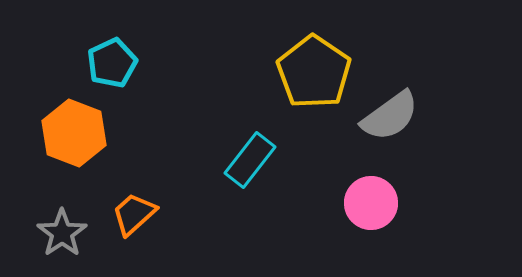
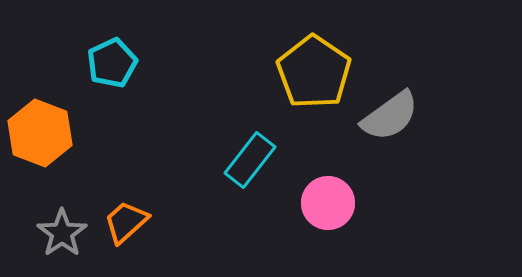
orange hexagon: moved 34 px left
pink circle: moved 43 px left
orange trapezoid: moved 8 px left, 8 px down
